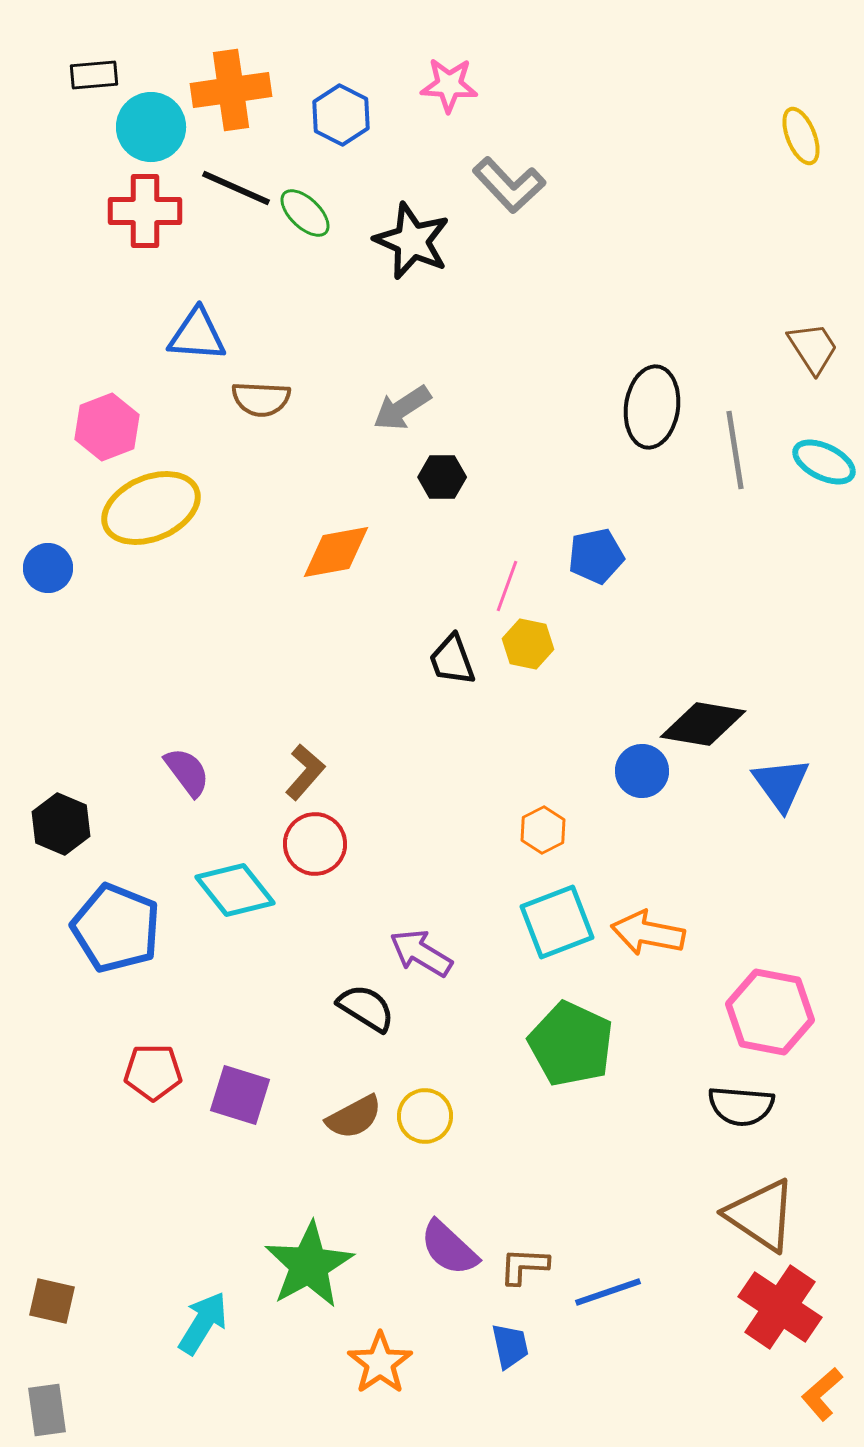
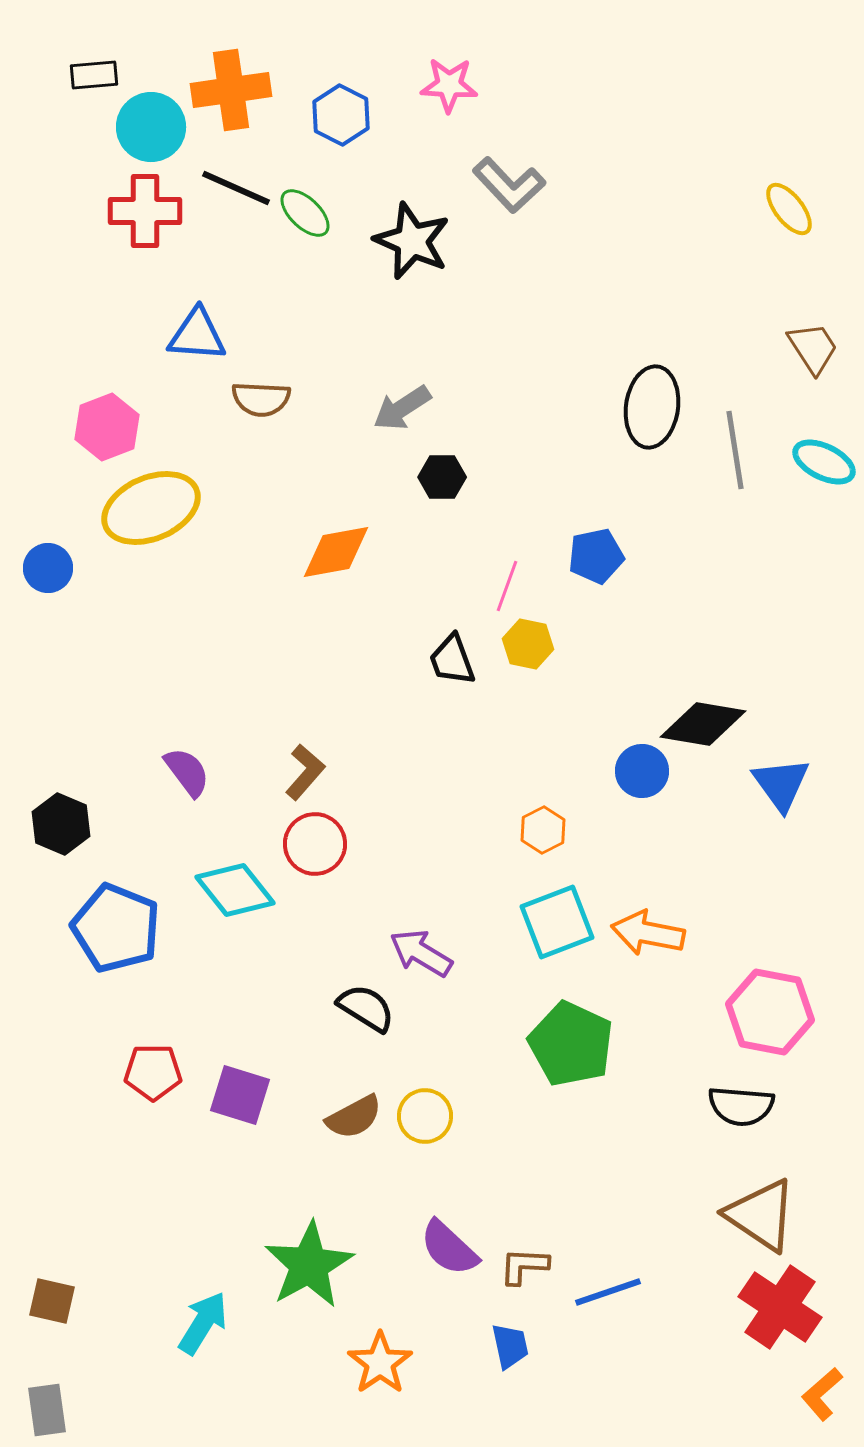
yellow ellipse at (801, 136): moved 12 px left, 73 px down; rotated 16 degrees counterclockwise
